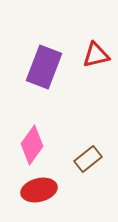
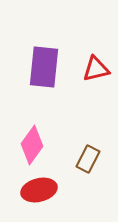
red triangle: moved 14 px down
purple rectangle: rotated 15 degrees counterclockwise
brown rectangle: rotated 24 degrees counterclockwise
